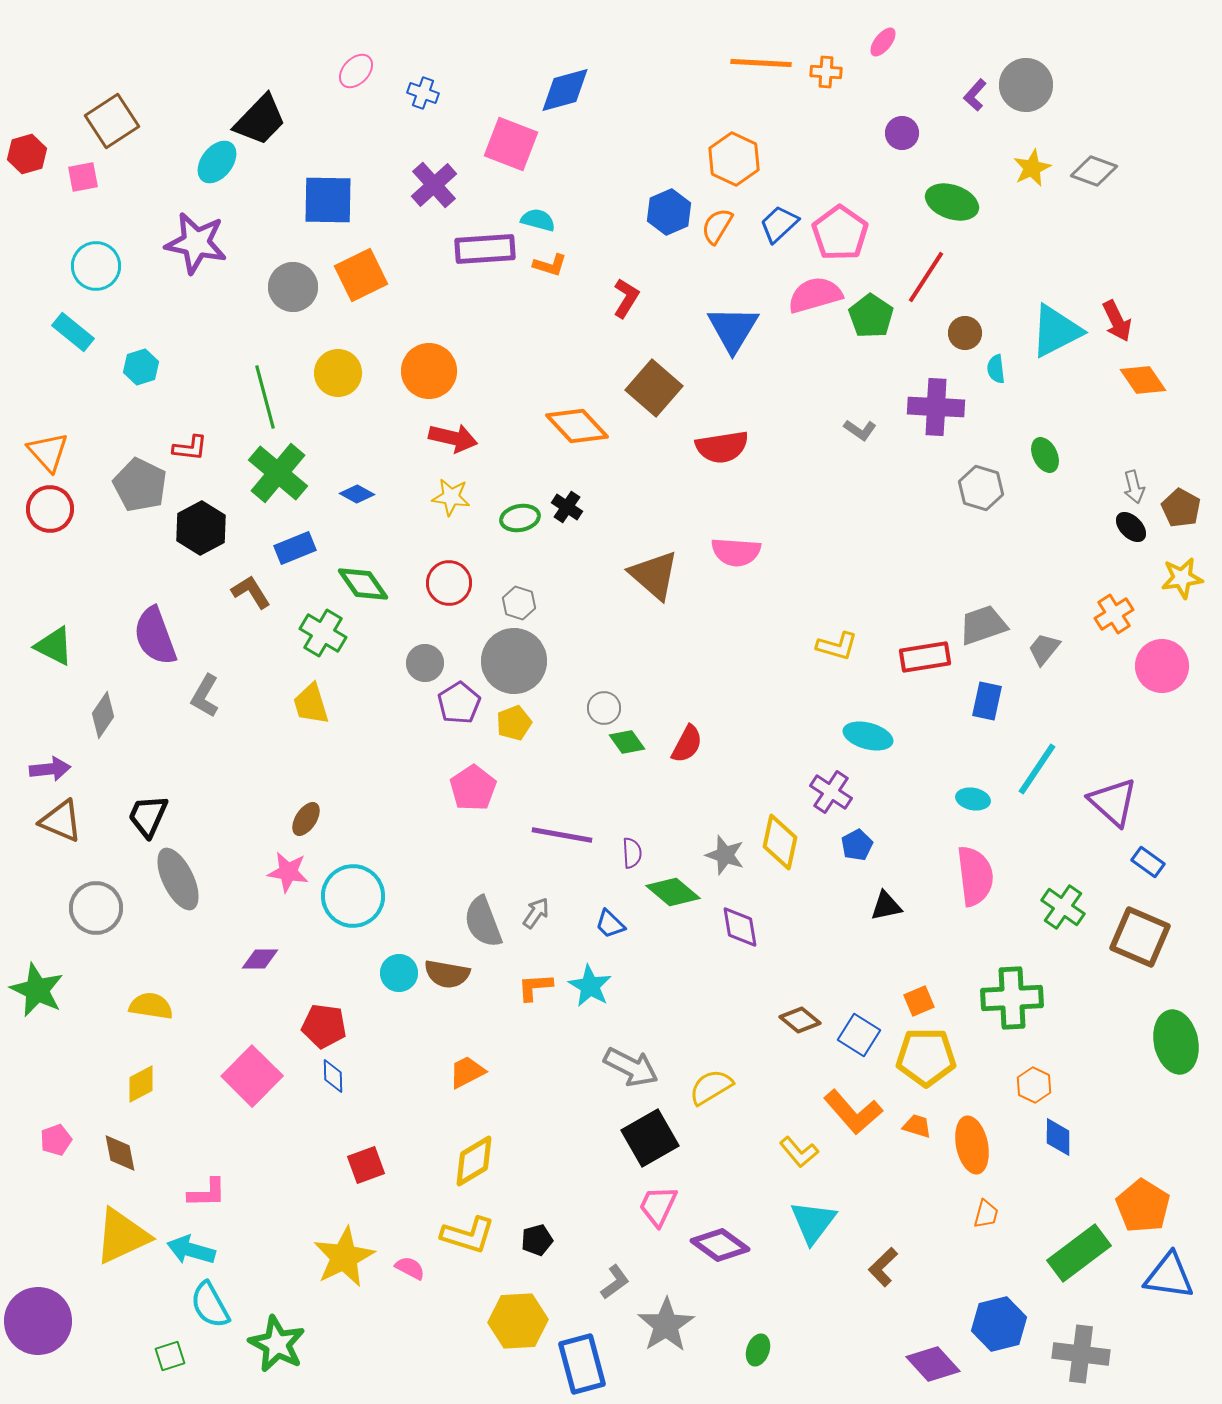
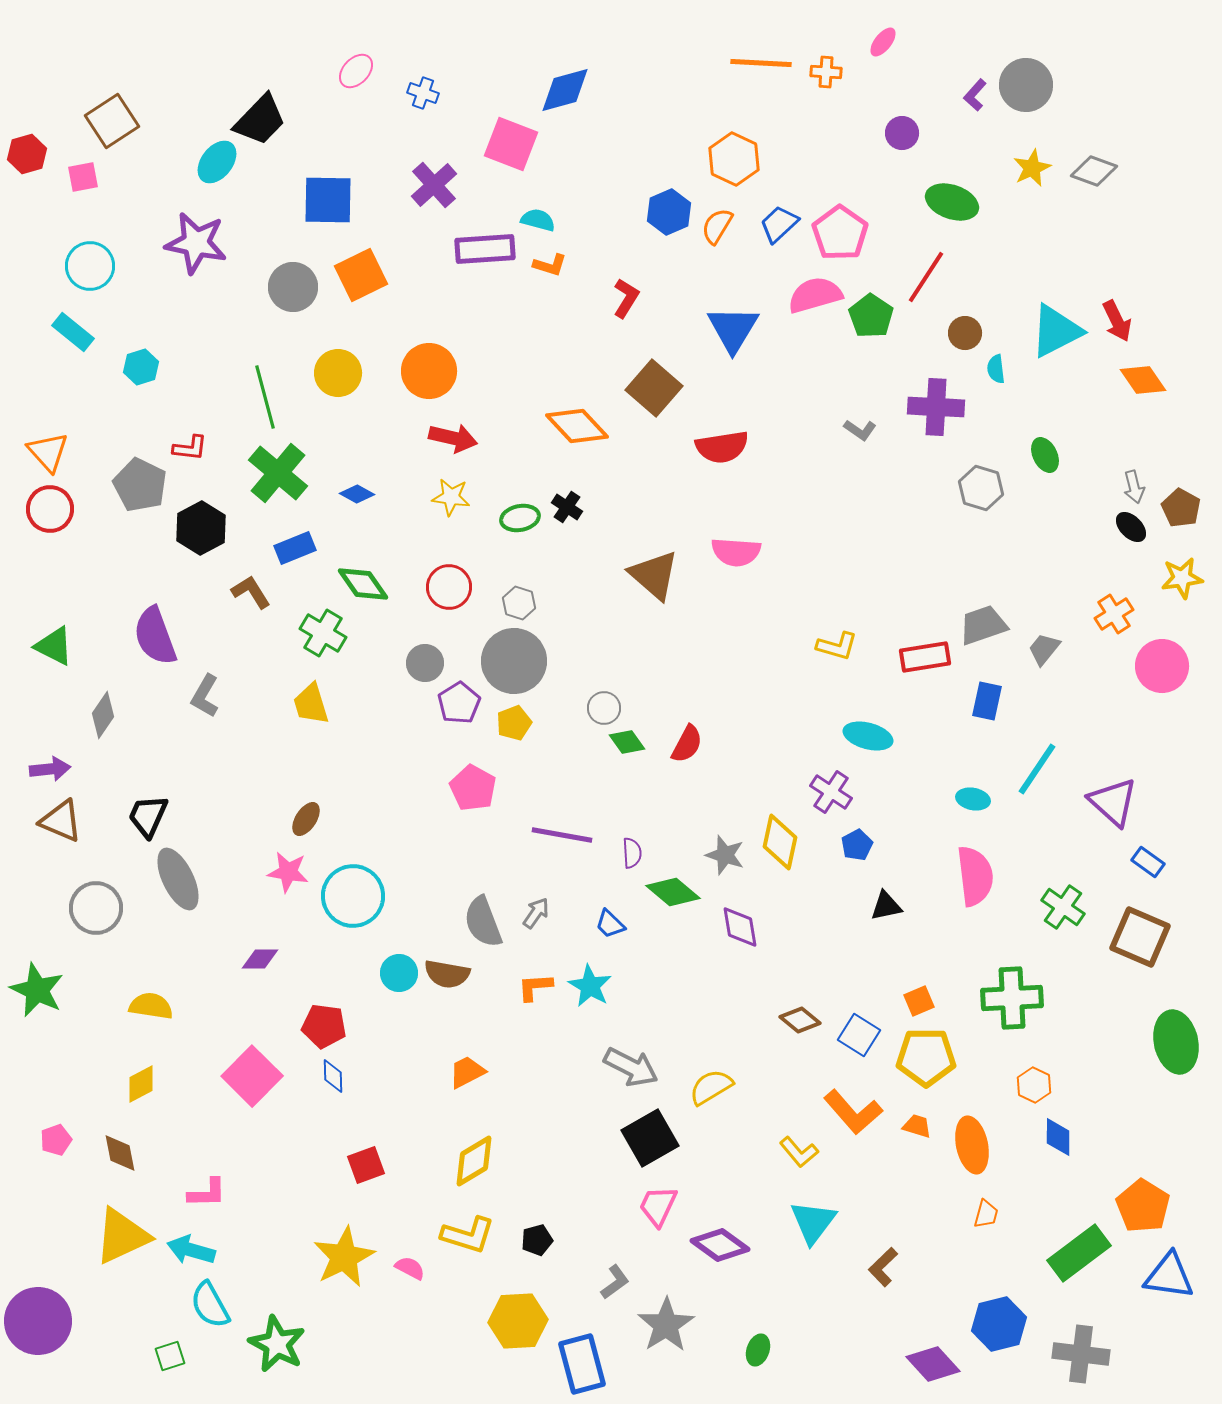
cyan circle at (96, 266): moved 6 px left
red circle at (449, 583): moved 4 px down
pink pentagon at (473, 788): rotated 9 degrees counterclockwise
